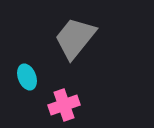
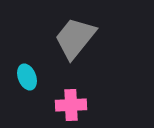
pink cross: moved 7 px right; rotated 16 degrees clockwise
